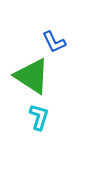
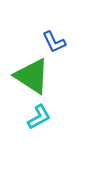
cyan L-shape: rotated 44 degrees clockwise
